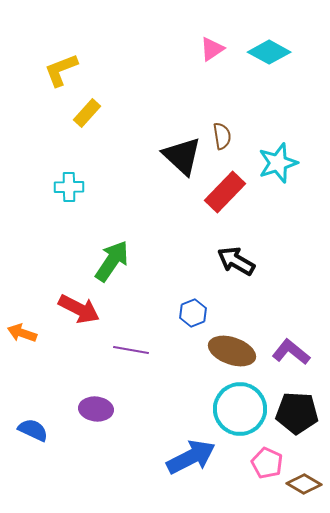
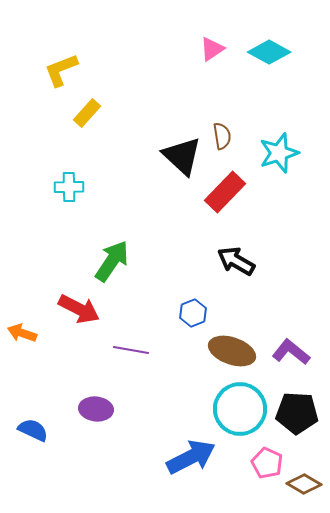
cyan star: moved 1 px right, 10 px up
